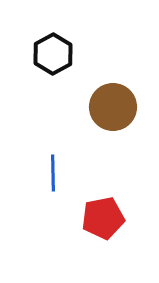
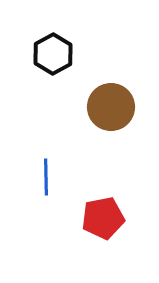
brown circle: moved 2 px left
blue line: moved 7 px left, 4 px down
